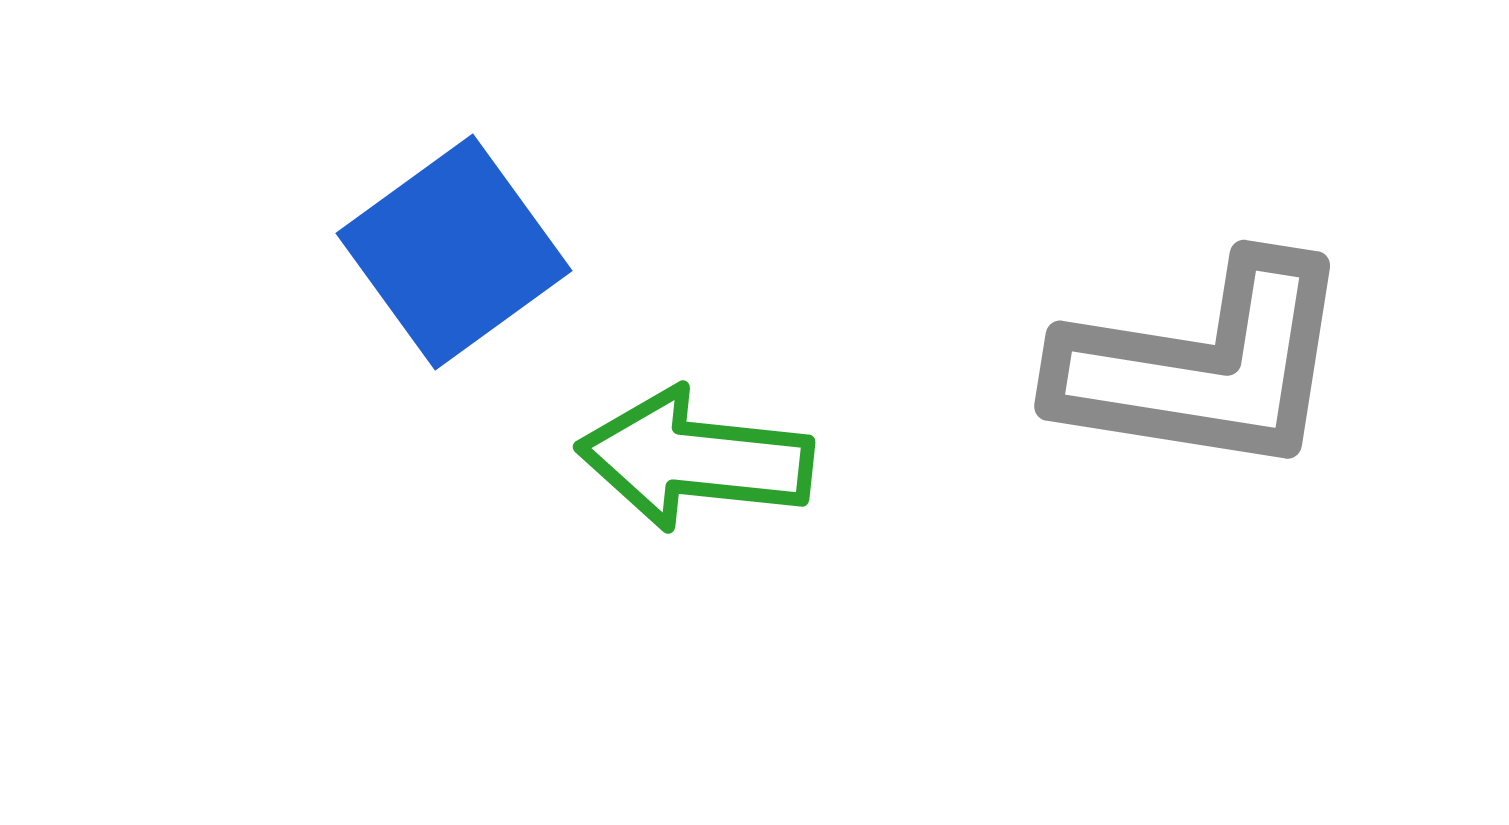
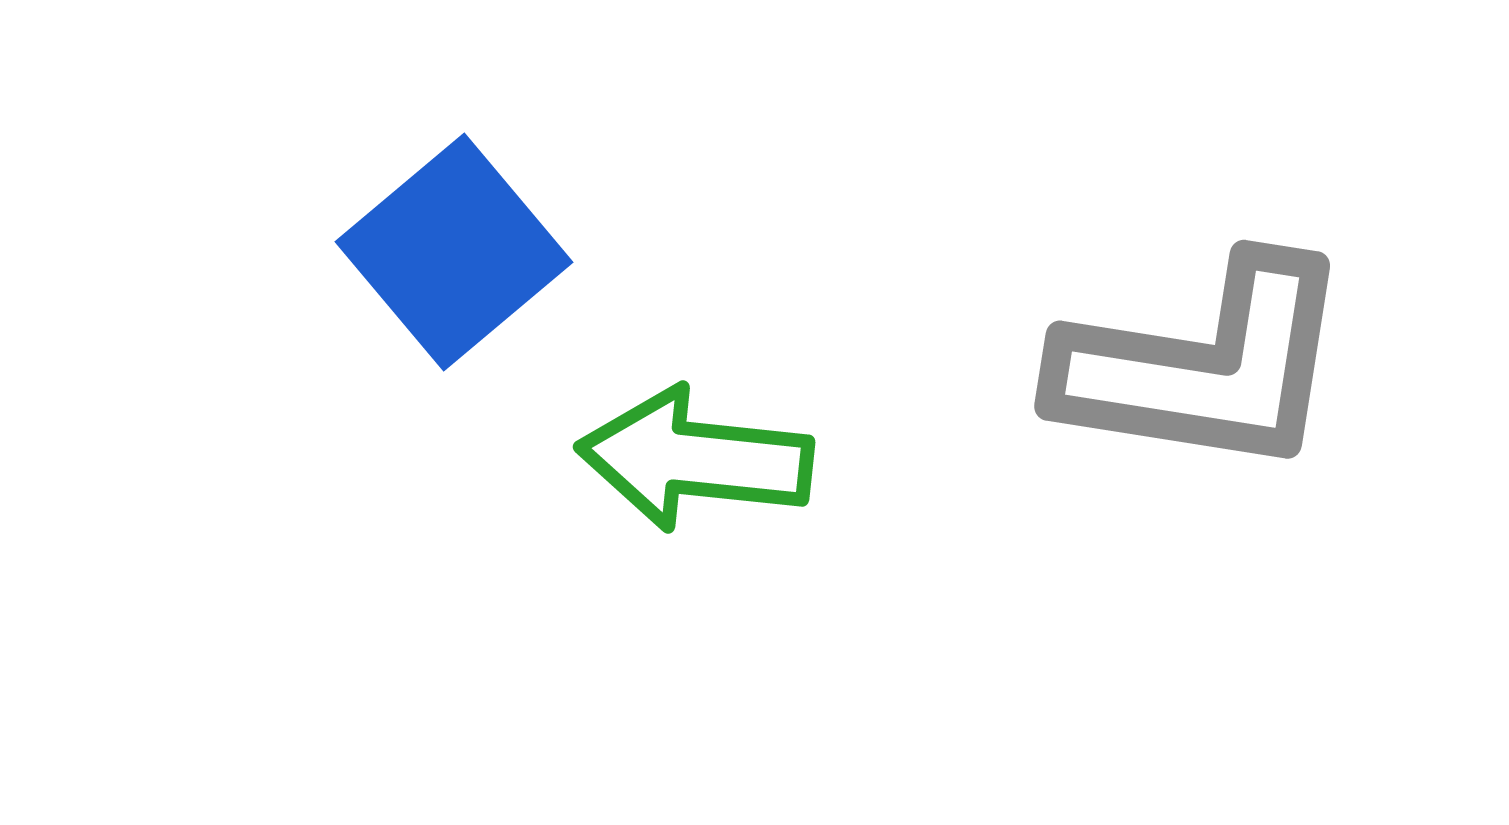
blue square: rotated 4 degrees counterclockwise
